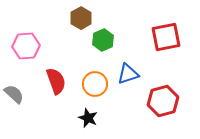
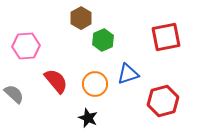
red semicircle: rotated 20 degrees counterclockwise
